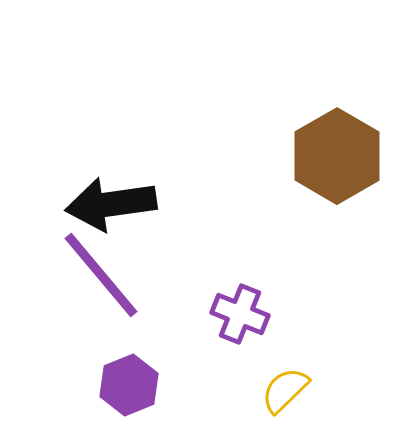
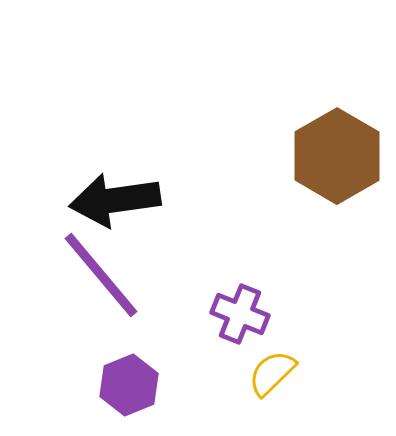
black arrow: moved 4 px right, 4 px up
yellow semicircle: moved 13 px left, 17 px up
